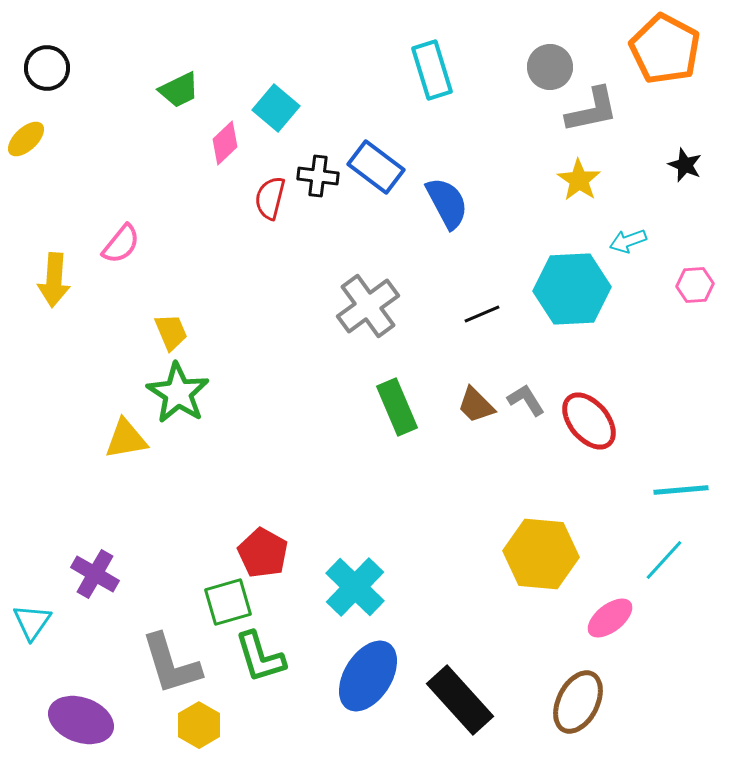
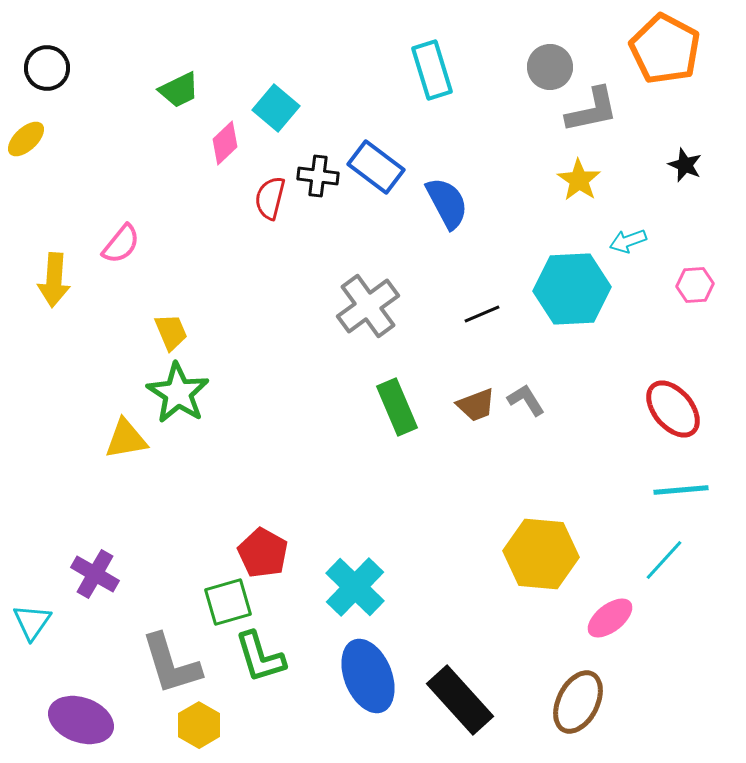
brown trapezoid at (476, 405): rotated 66 degrees counterclockwise
red ellipse at (589, 421): moved 84 px right, 12 px up
blue ellipse at (368, 676): rotated 54 degrees counterclockwise
